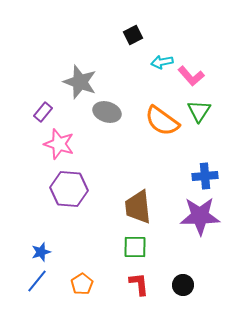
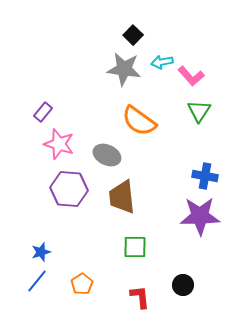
black square: rotated 18 degrees counterclockwise
gray star: moved 44 px right, 13 px up; rotated 12 degrees counterclockwise
gray ellipse: moved 43 px down; rotated 8 degrees clockwise
orange semicircle: moved 23 px left
blue cross: rotated 15 degrees clockwise
brown trapezoid: moved 16 px left, 10 px up
red L-shape: moved 1 px right, 13 px down
